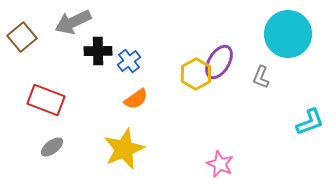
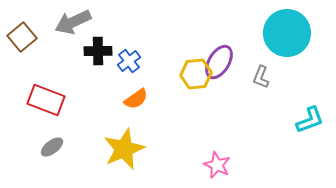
cyan circle: moved 1 px left, 1 px up
yellow hexagon: rotated 24 degrees clockwise
cyan L-shape: moved 2 px up
pink star: moved 3 px left, 1 px down
